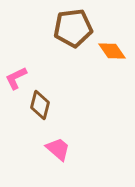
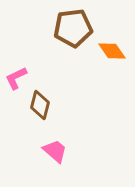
pink trapezoid: moved 3 px left, 2 px down
